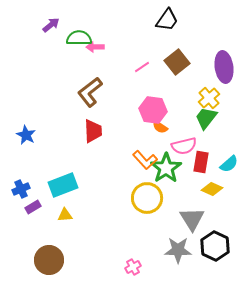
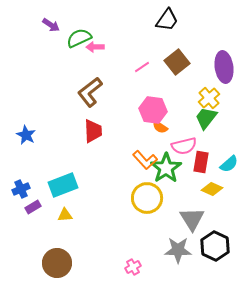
purple arrow: rotated 72 degrees clockwise
green semicircle: rotated 25 degrees counterclockwise
brown circle: moved 8 px right, 3 px down
